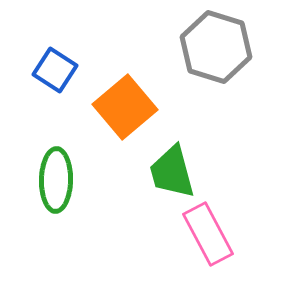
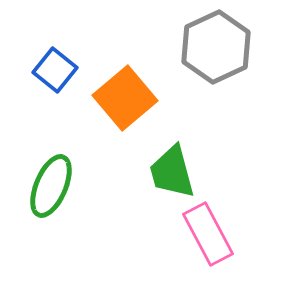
gray hexagon: rotated 18 degrees clockwise
blue square: rotated 6 degrees clockwise
orange square: moved 9 px up
green ellipse: moved 5 px left, 6 px down; rotated 22 degrees clockwise
